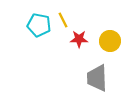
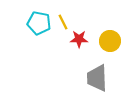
yellow line: moved 2 px down
cyan pentagon: moved 2 px up
